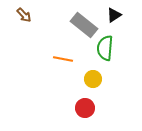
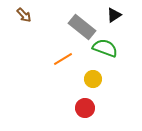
gray rectangle: moved 2 px left, 2 px down
green semicircle: rotated 105 degrees clockwise
orange line: rotated 42 degrees counterclockwise
